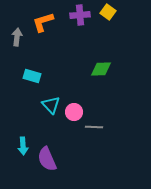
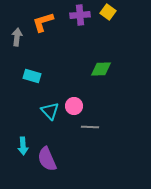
cyan triangle: moved 1 px left, 6 px down
pink circle: moved 6 px up
gray line: moved 4 px left
